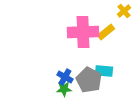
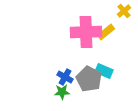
pink cross: moved 3 px right
cyan rectangle: rotated 18 degrees clockwise
gray pentagon: moved 1 px up
green star: moved 2 px left, 3 px down
